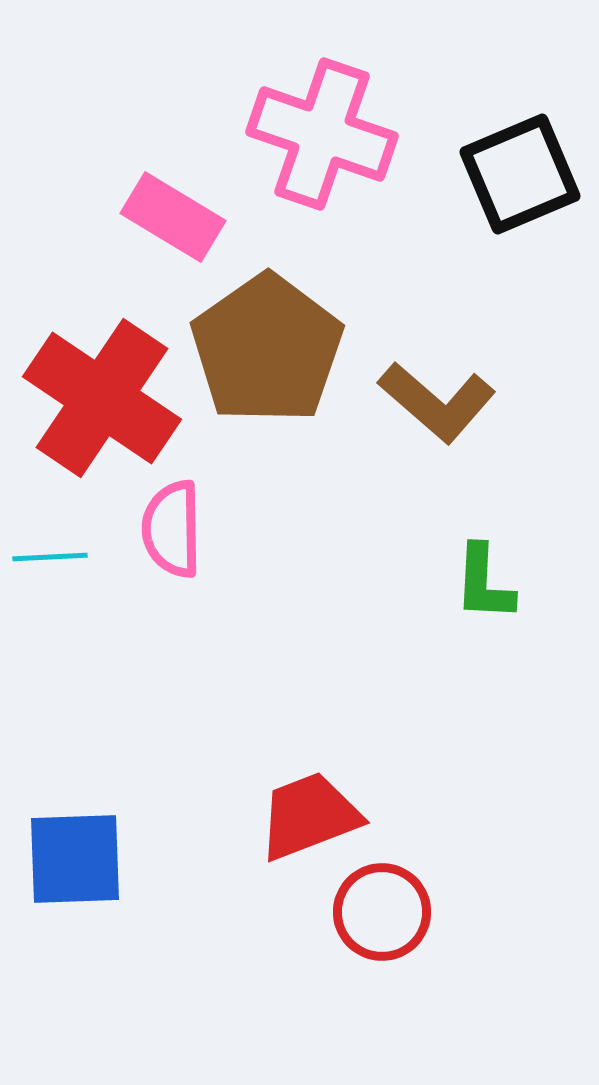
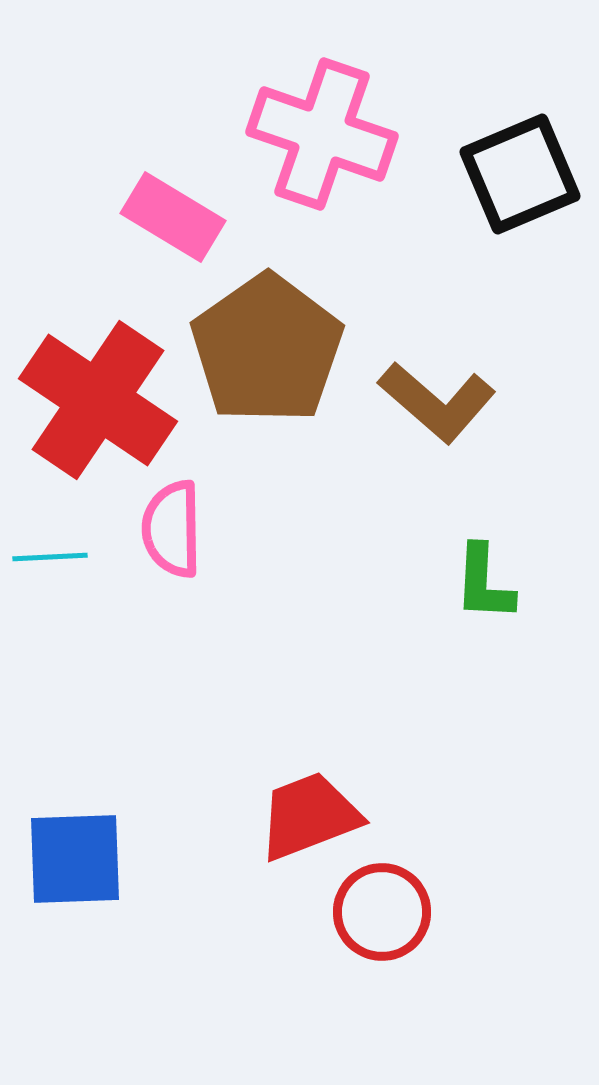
red cross: moved 4 px left, 2 px down
